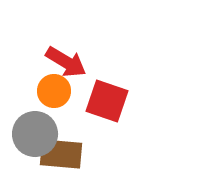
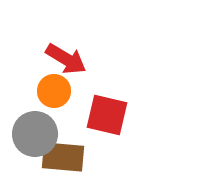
red arrow: moved 3 px up
red square: moved 14 px down; rotated 6 degrees counterclockwise
brown rectangle: moved 2 px right, 3 px down
